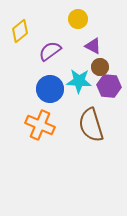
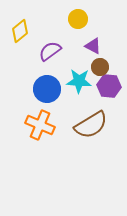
blue circle: moved 3 px left
brown semicircle: rotated 104 degrees counterclockwise
